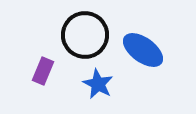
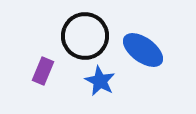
black circle: moved 1 px down
blue star: moved 2 px right, 3 px up
